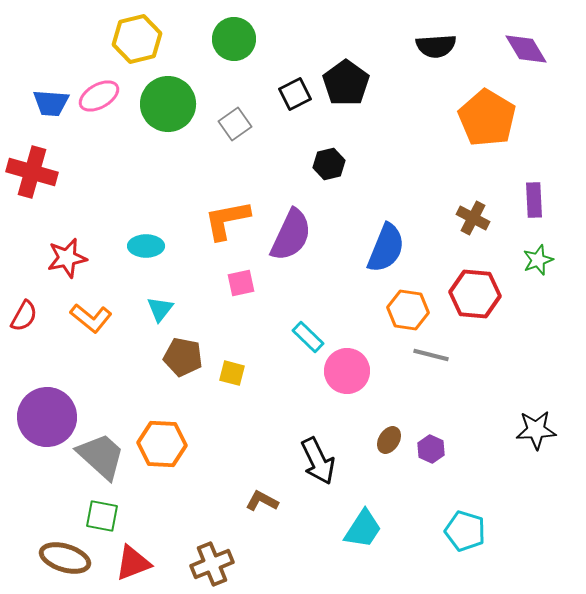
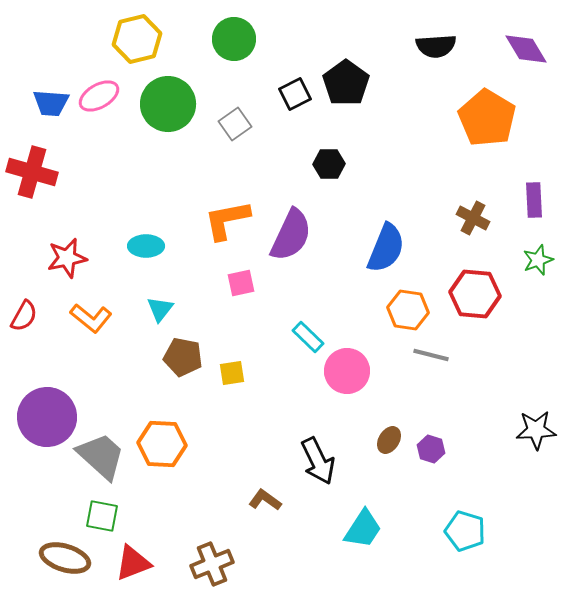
black hexagon at (329, 164): rotated 12 degrees clockwise
yellow square at (232, 373): rotated 24 degrees counterclockwise
purple hexagon at (431, 449): rotated 8 degrees counterclockwise
brown L-shape at (262, 501): moved 3 px right, 1 px up; rotated 8 degrees clockwise
